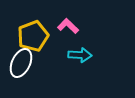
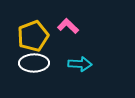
cyan arrow: moved 9 px down
white ellipse: moved 13 px right; rotated 64 degrees clockwise
